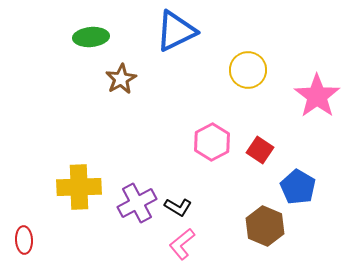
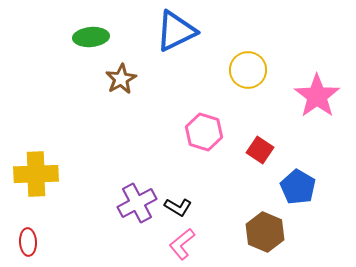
pink hexagon: moved 8 px left, 10 px up; rotated 15 degrees counterclockwise
yellow cross: moved 43 px left, 13 px up
brown hexagon: moved 6 px down
red ellipse: moved 4 px right, 2 px down
